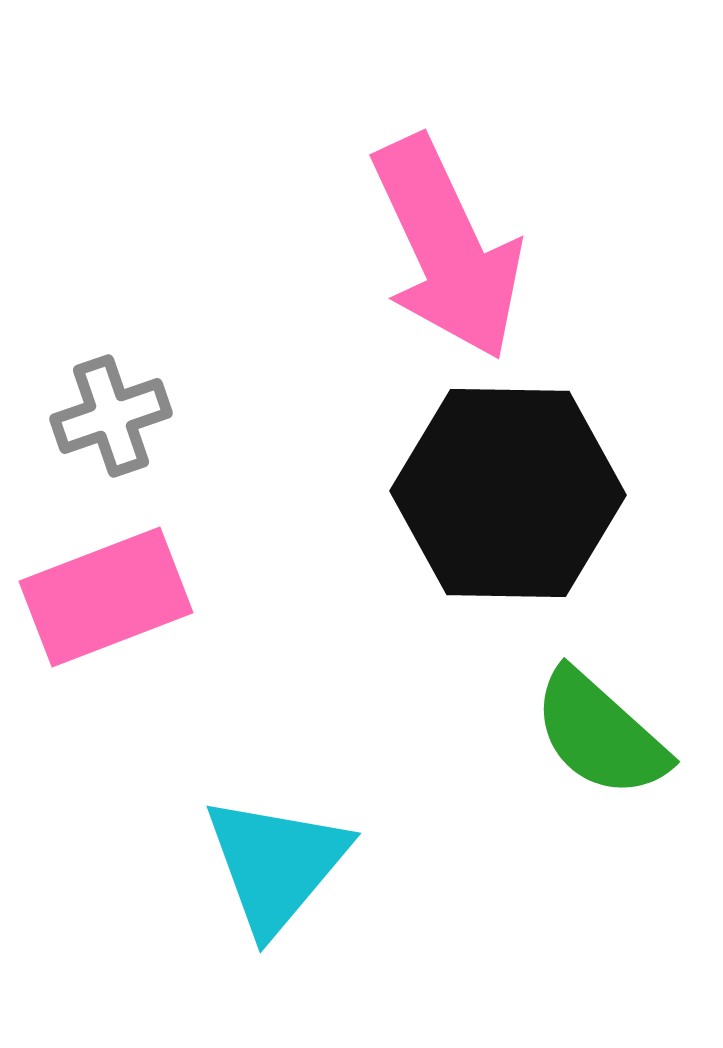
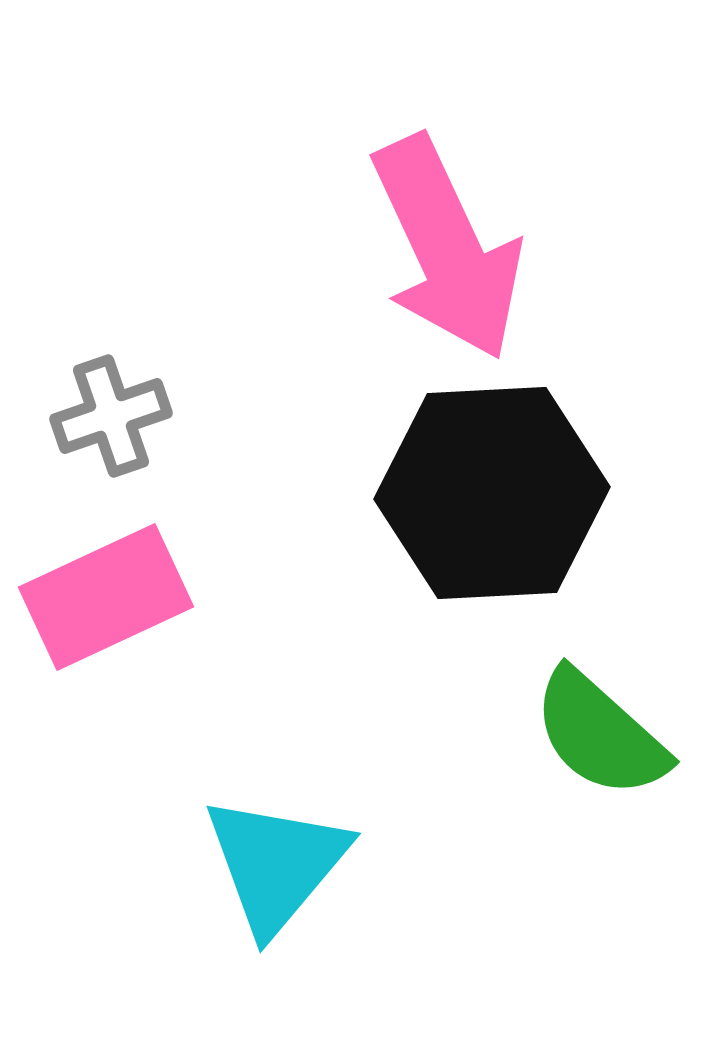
black hexagon: moved 16 px left; rotated 4 degrees counterclockwise
pink rectangle: rotated 4 degrees counterclockwise
